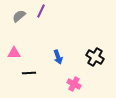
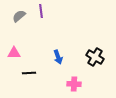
purple line: rotated 32 degrees counterclockwise
pink cross: rotated 24 degrees counterclockwise
